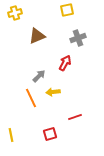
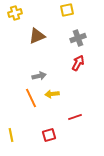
red arrow: moved 13 px right
gray arrow: rotated 32 degrees clockwise
yellow arrow: moved 1 px left, 2 px down
red square: moved 1 px left, 1 px down
